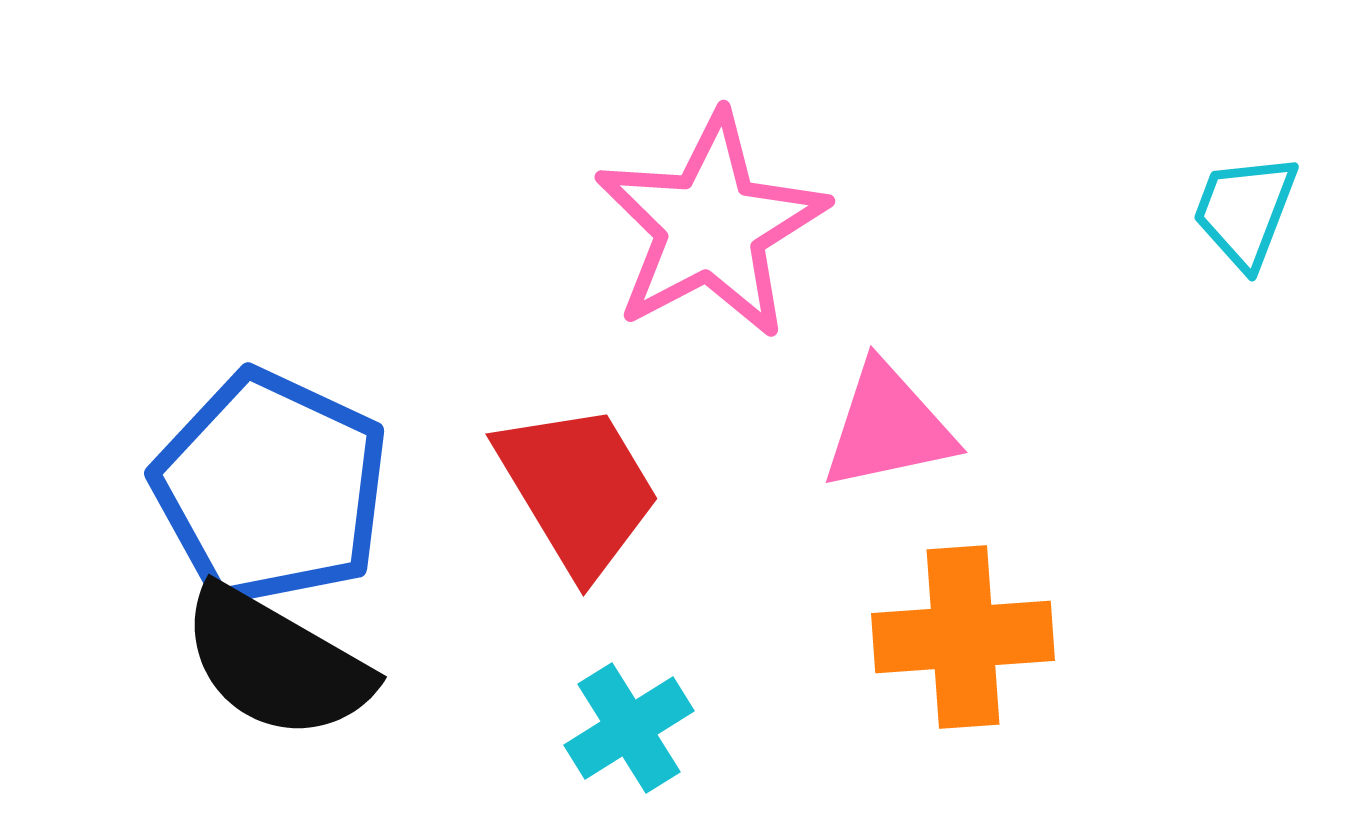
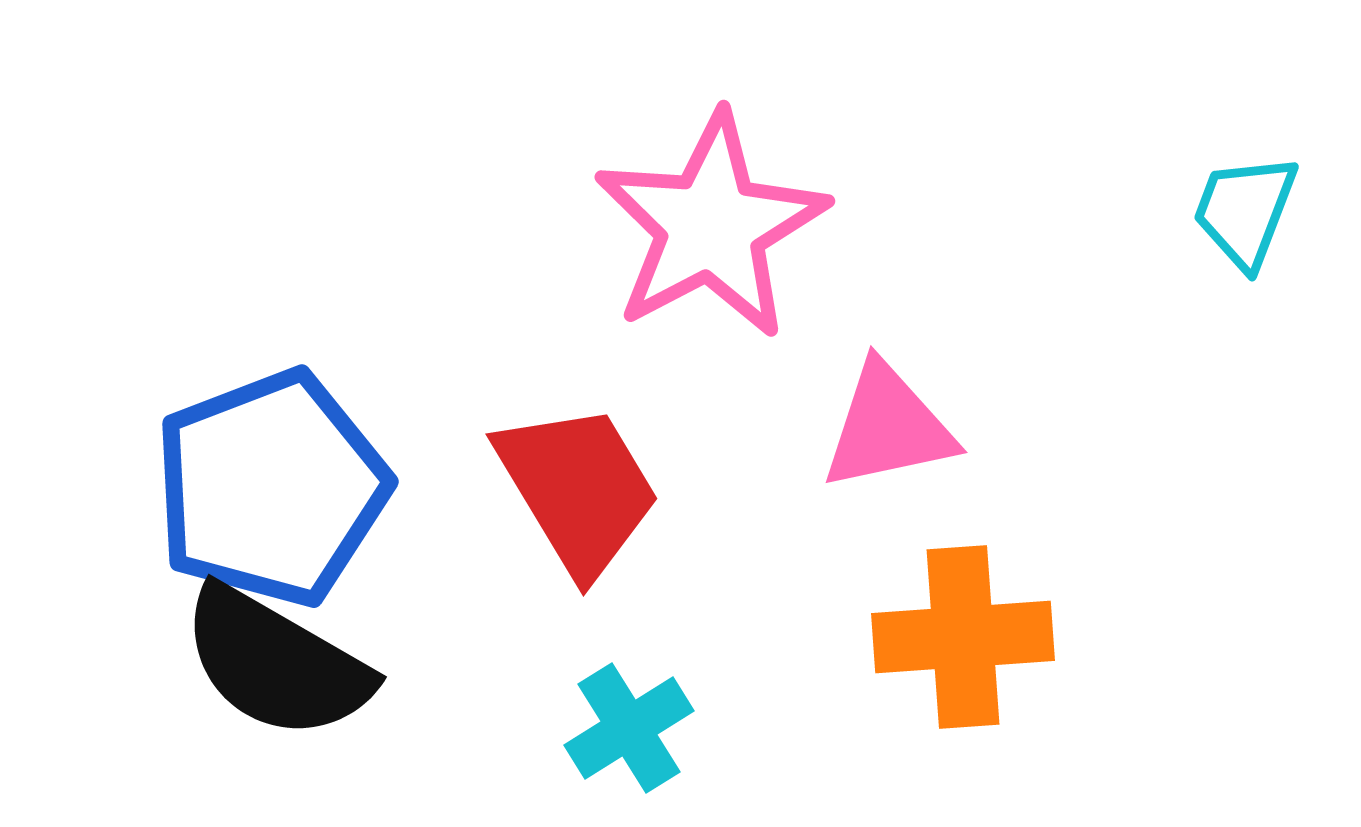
blue pentagon: rotated 26 degrees clockwise
